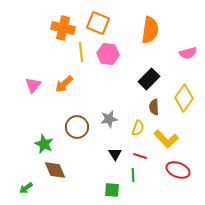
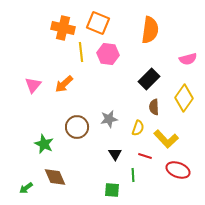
pink semicircle: moved 6 px down
red line: moved 5 px right
brown diamond: moved 7 px down
